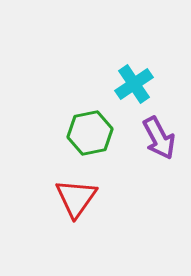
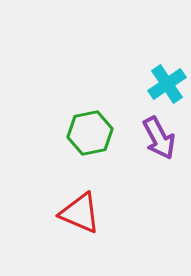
cyan cross: moved 33 px right
red triangle: moved 4 px right, 15 px down; rotated 42 degrees counterclockwise
